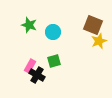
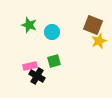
cyan circle: moved 1 px left
pink rectangle: rotated 48 degrees clockwise
black cross: moved 1 px down
